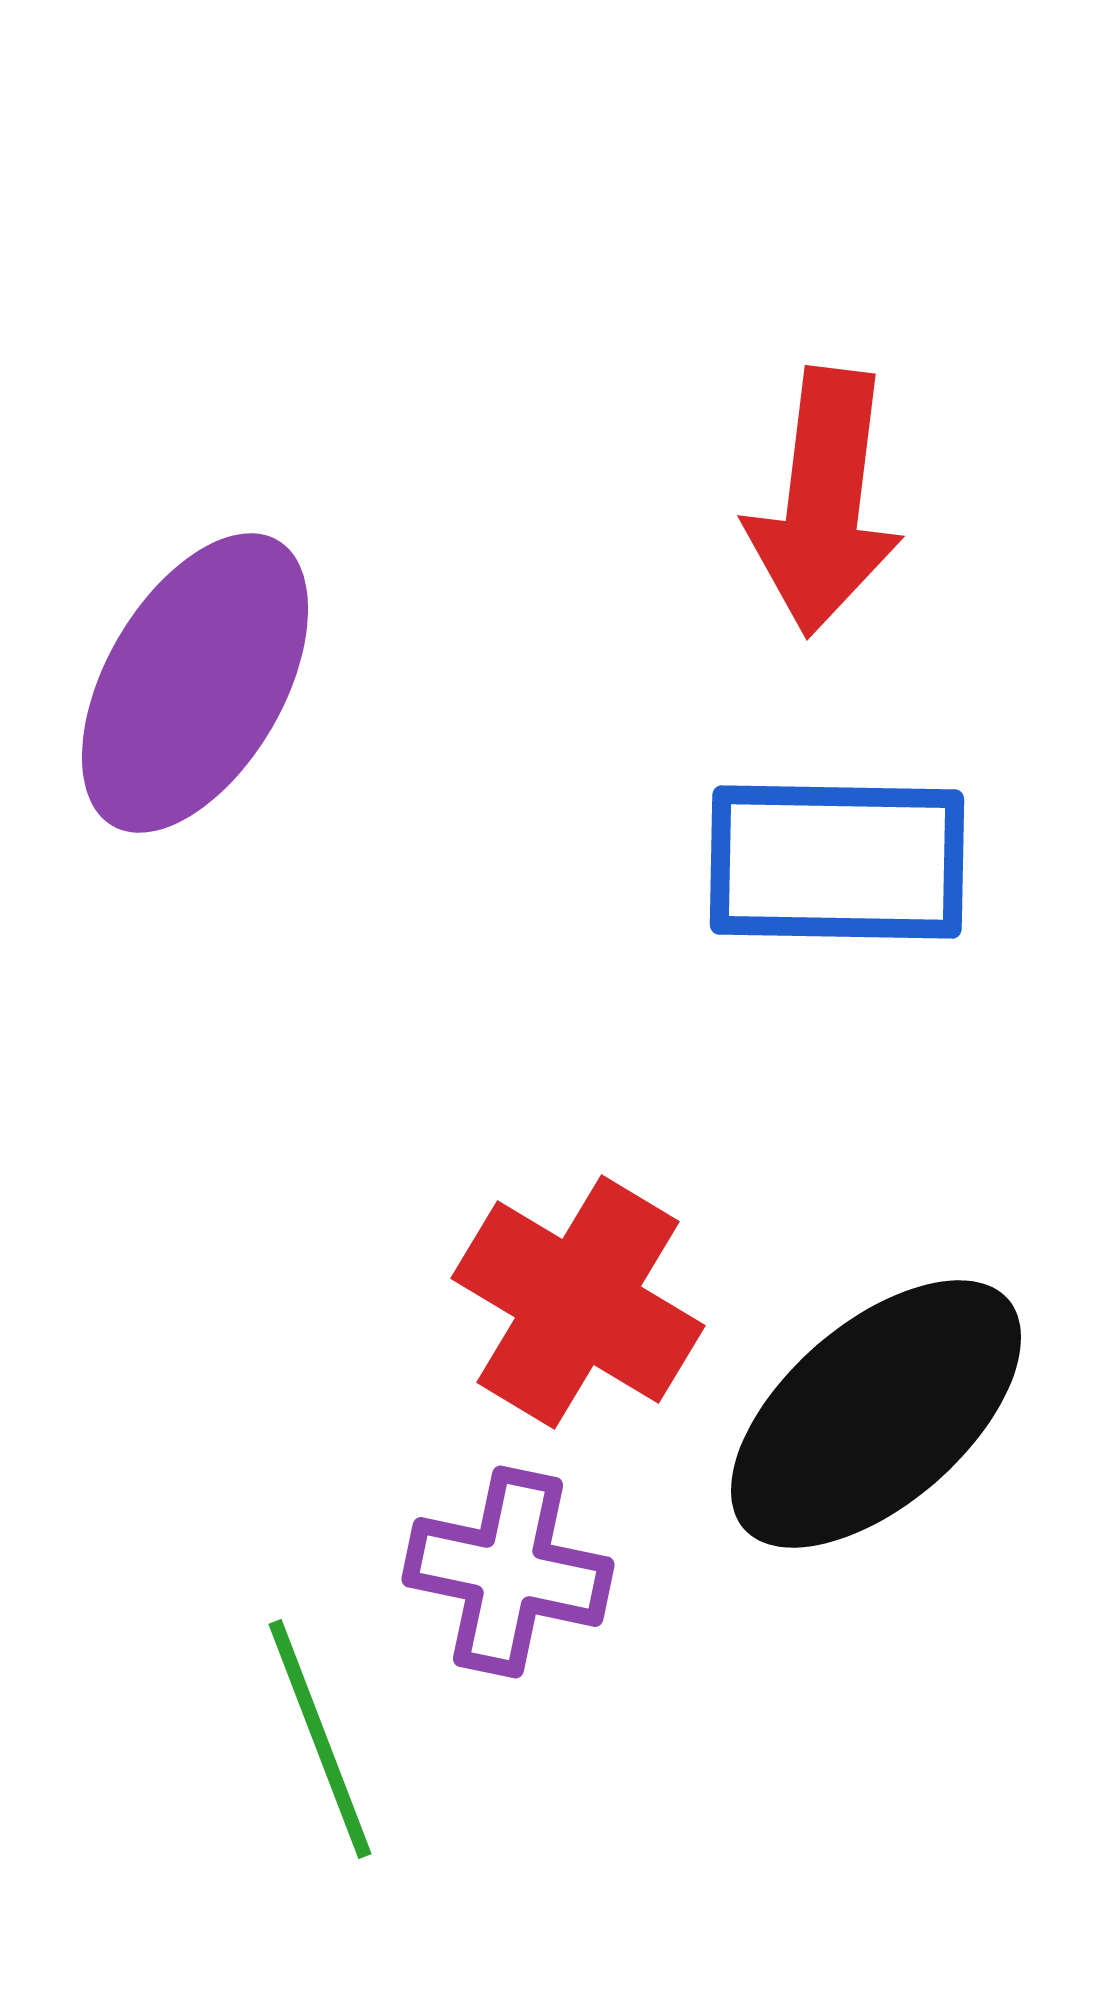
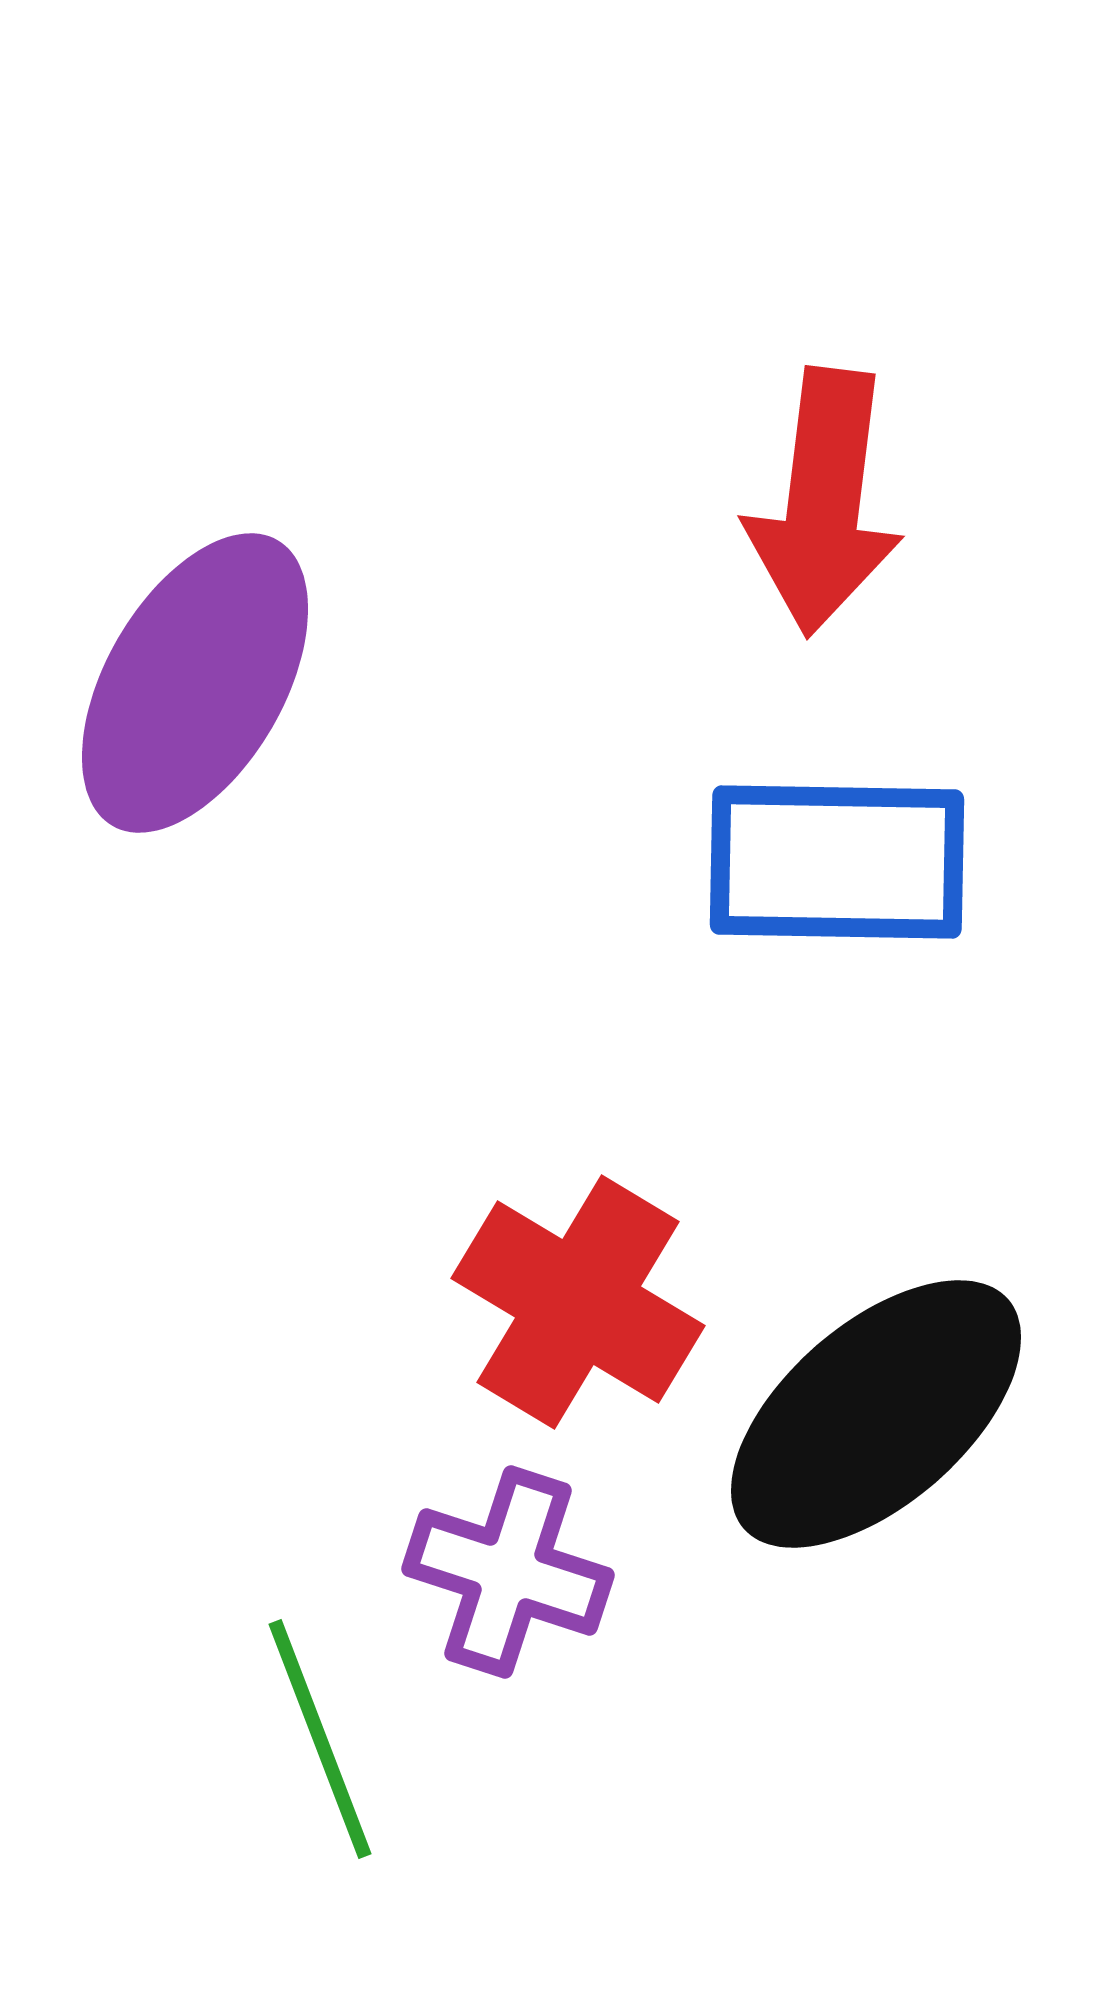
purple cross: rotated 6 degrees clockwise
